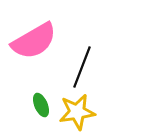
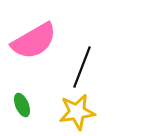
green ellipse: moved 19 px left
